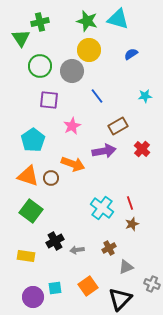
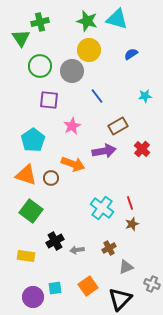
cyan triangle: moved 1 px left
orange triangle: moved 2 px left, 1 px up
